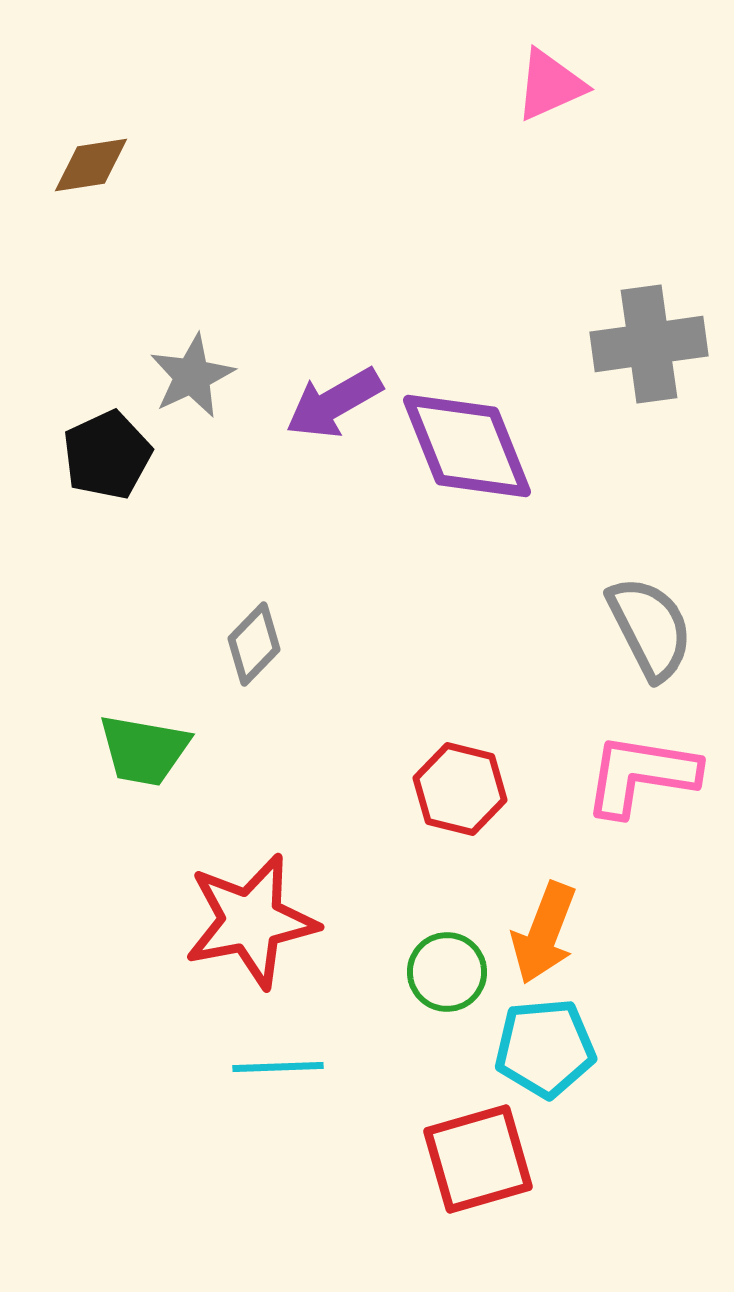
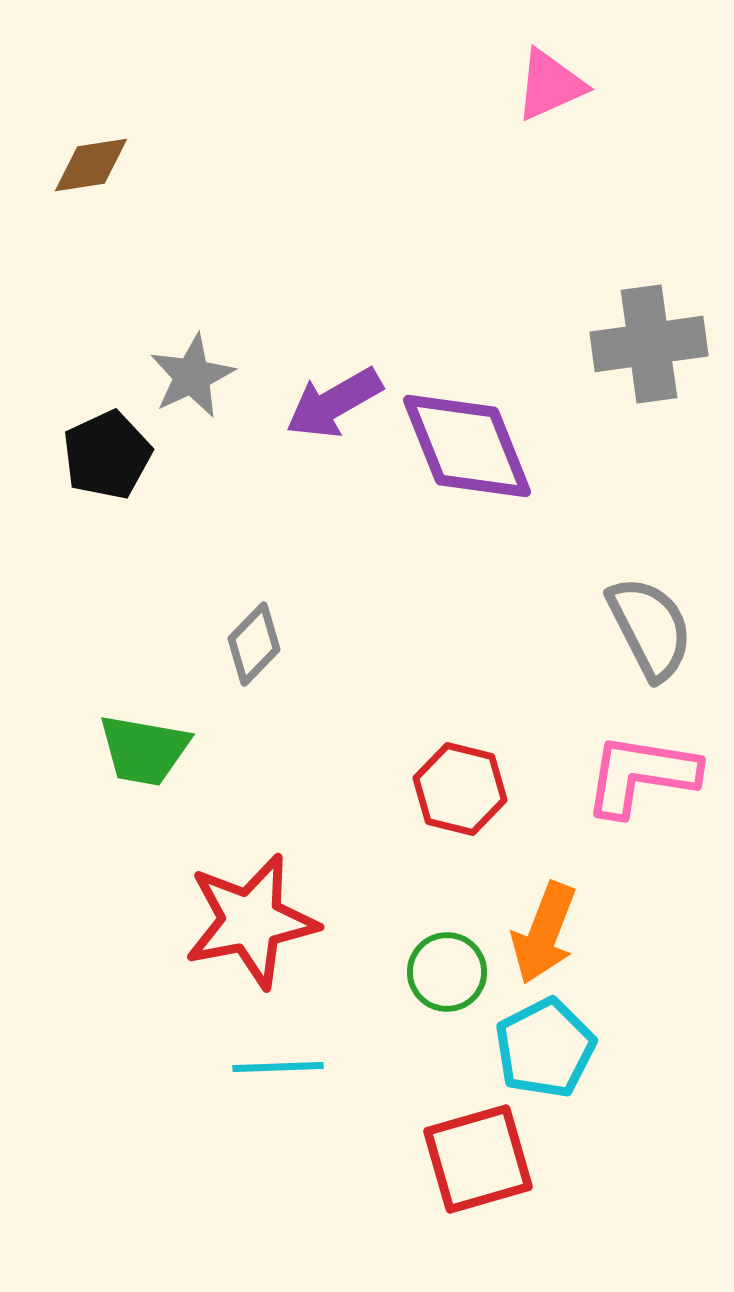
cyan pentagon: rotated 22 degrees counterclockwise
